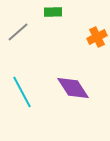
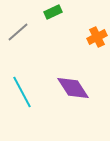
green rectangle: rotated 24 degrees counterclockwise
